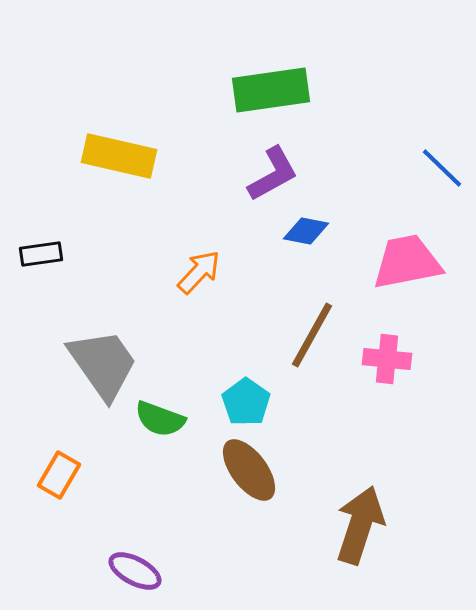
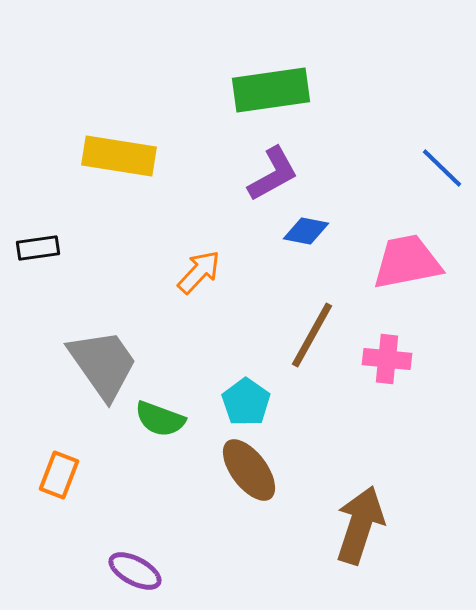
yellow rectangle: rotated 4 degrees counterclockwise
black rectangle: moved 3 px left, 6 px up
orange rectangle: rotated 9 degrees counterclockwise
